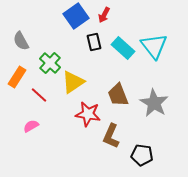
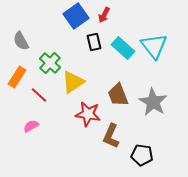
gray star: moved 1 px left, 1 px up
